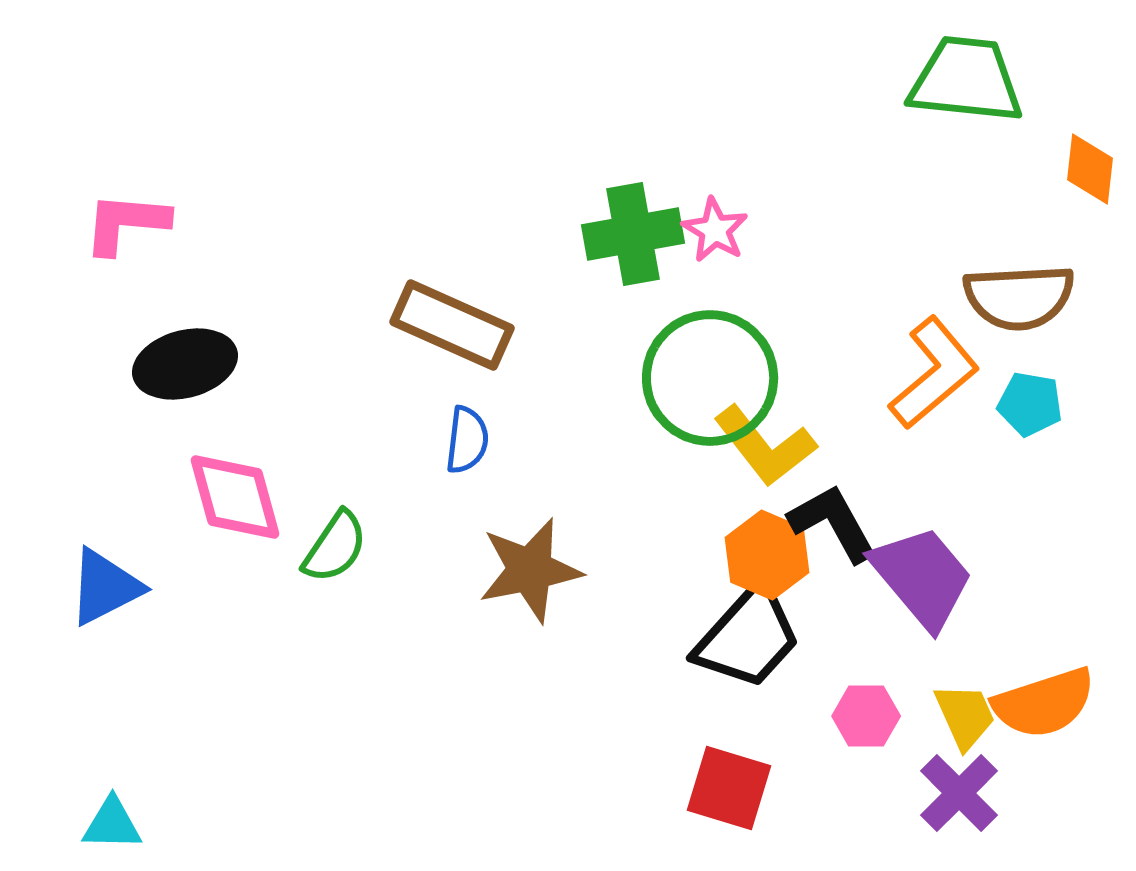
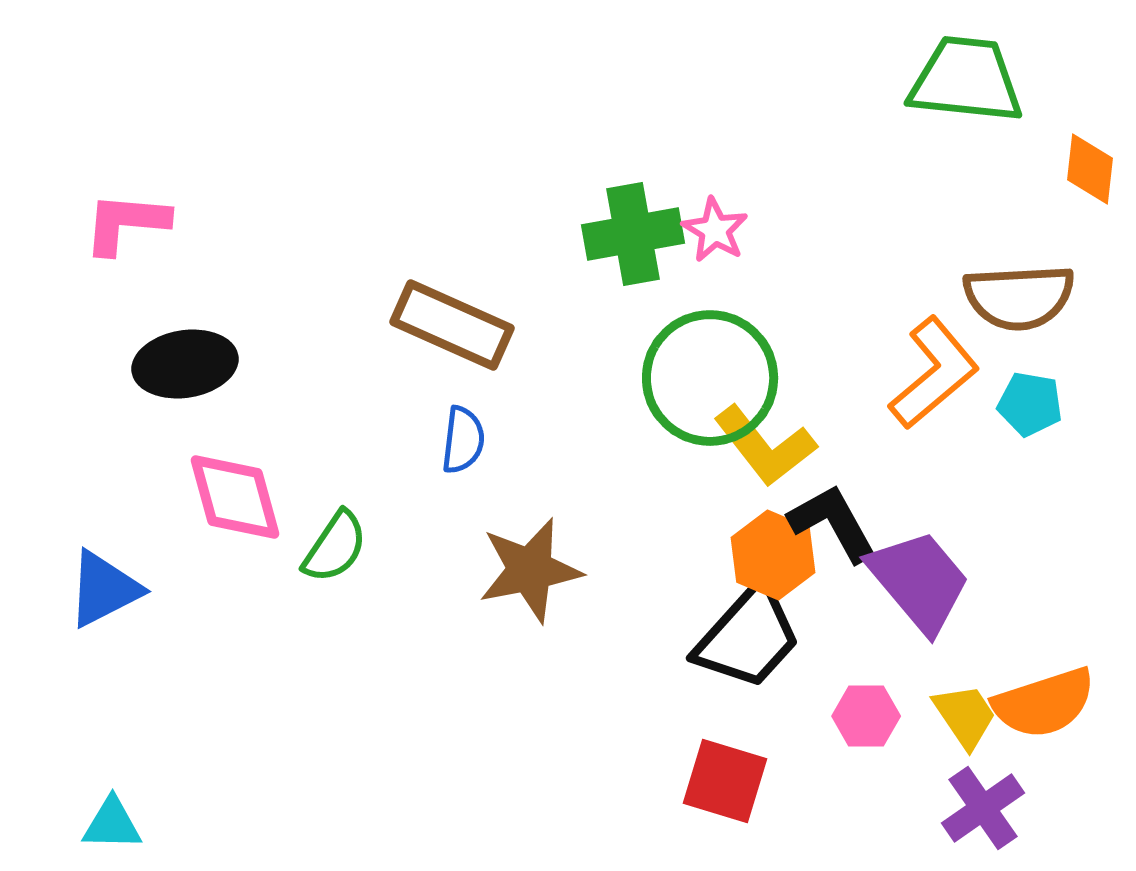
black ellipse: rotated 6 degrees clockwise
blue semicircle: moved 4 px left
orange hexagon: moved 6 px right
purple trapezoid: moved 3 px left, 4 px down
blue triangle: moved 1 px left, 2 px down
yellow trapezoid: rotated 10 degrees counterclockwise
red square: moved 4 px left, 7 px up
purple cross: moved 24 px right, 15 px down; rotated 10 degrees clockwise
